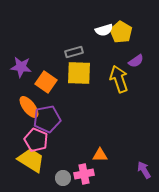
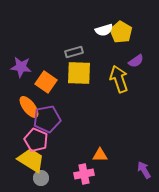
gray circle: moved 22 px left
